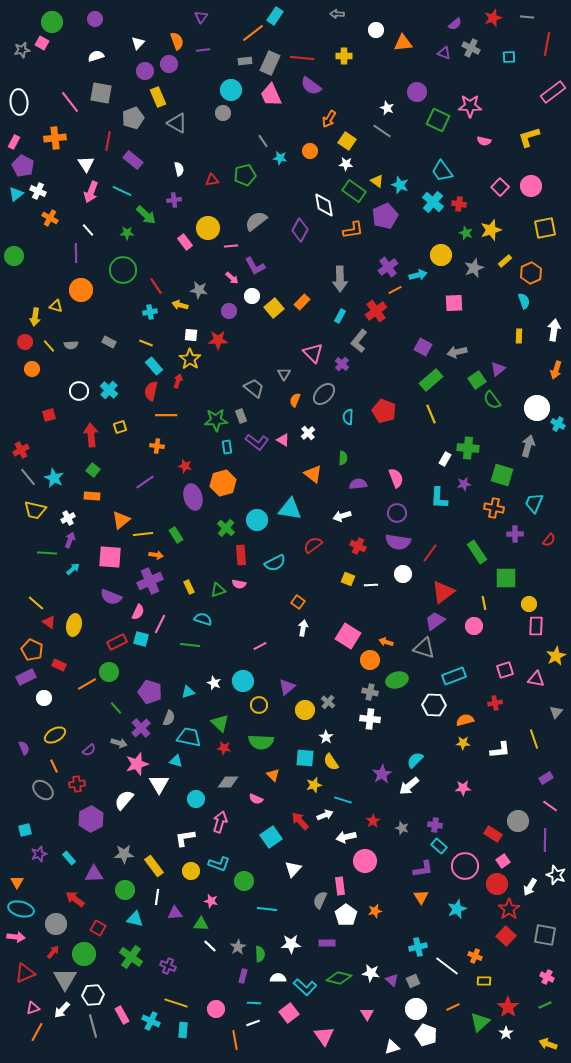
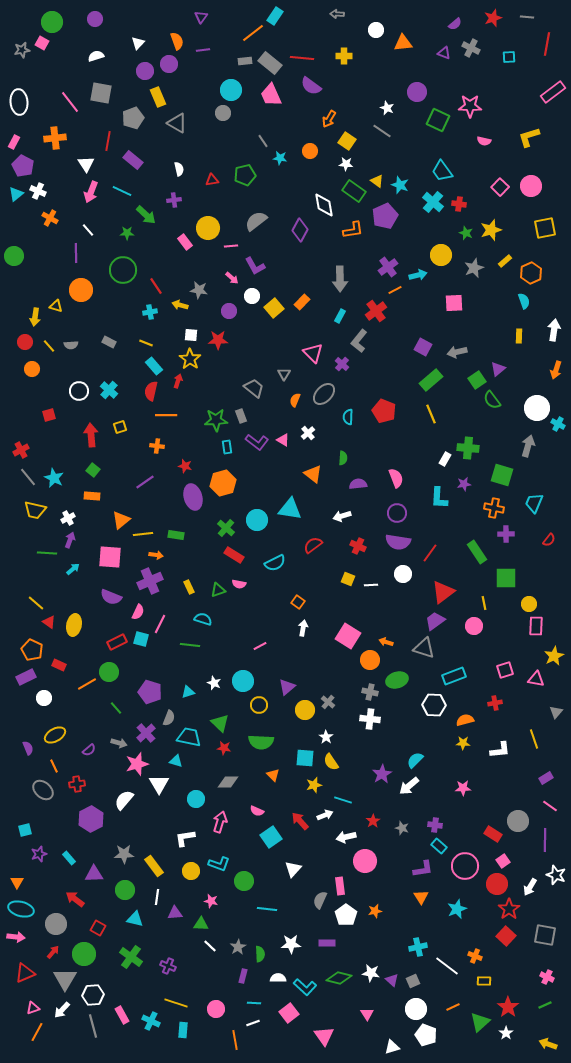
gray rectangle at (270, 63): rotated 75 degrees counterclockwise
purple cross at (515, 534): moved 9 px left
green rectangle at (176, 535): rotated 49 degrees counterclockwise
red rectangle at (241, 555): moved 7 px left; rotated 54 degrees counterclockwise
yellow star at (556, 656): moved 2 px left
purple cross at (141, 728): moved 5 px right, 5 px down
purple semicircle at (24, 748): moved 4 px right
pink semicircle at (256, 799): moved 1 px right, 12 px down
